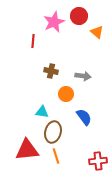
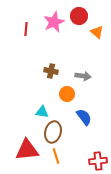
red line: moved 7 px left, 12 px up
orange circle: moved 1 px right
